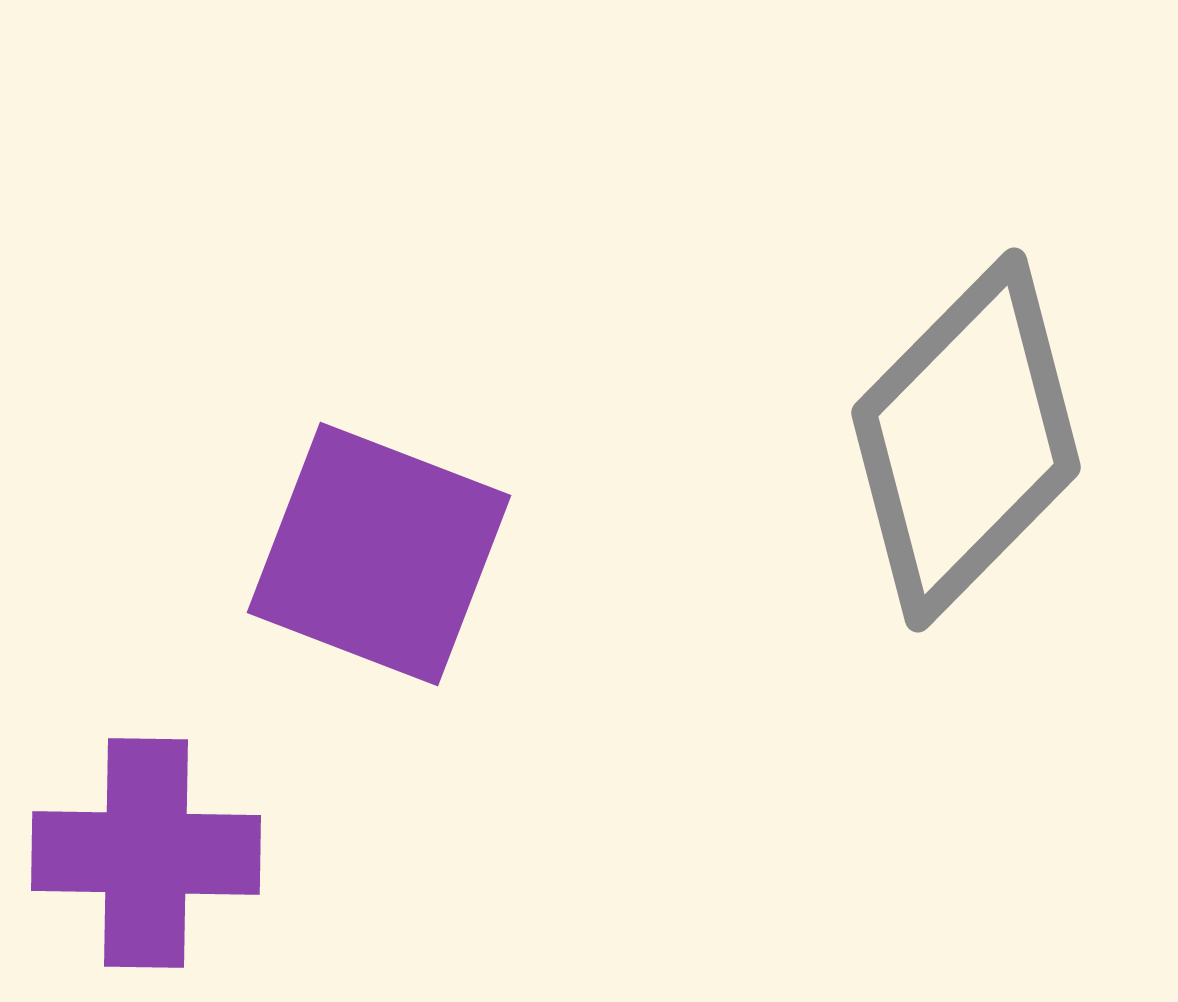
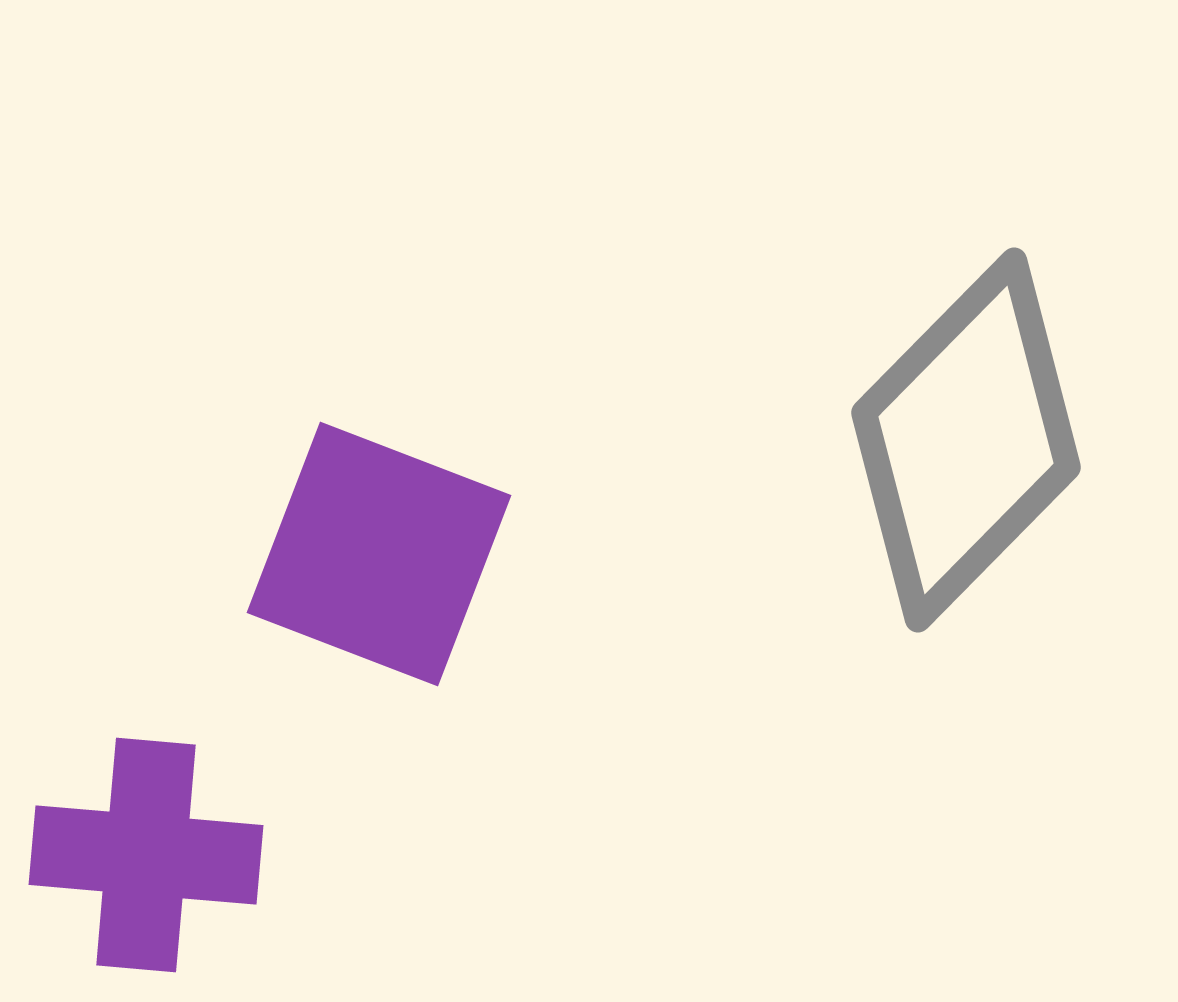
purple cross: moved 2 px down; rotated 4 degrees clockwise
